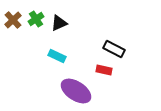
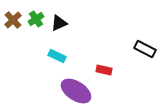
black rectangle: moved 31 px right
